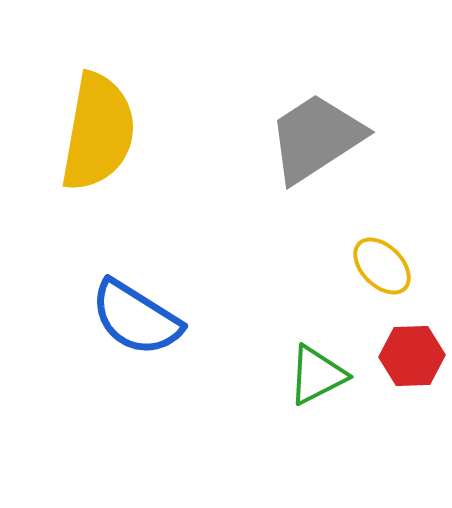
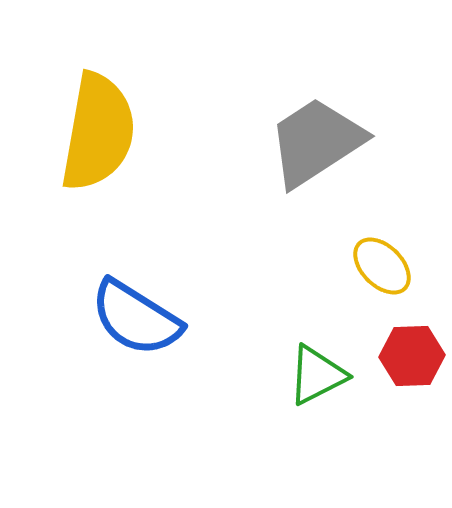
gray trapezoid: moved 4 px down
